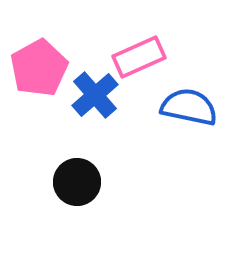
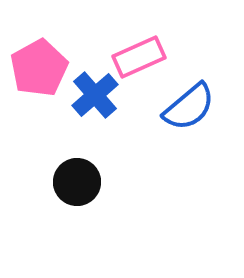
blue semicircle: rotated 128 degrees clockwise
